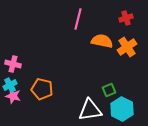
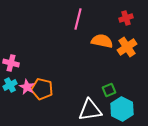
pink cross: moved 2 px left, 1 px up
pink star: moved 14 px right, 9 px up; rotated 14 degrees clockwise
